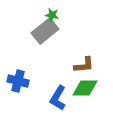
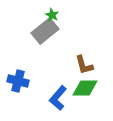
green star: rotated 16 degrees clockwise
brown L-shape: rotated 80 degrees clockwise
blue L-shape: rotated 10 degrees clockwise
